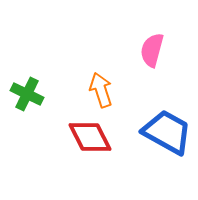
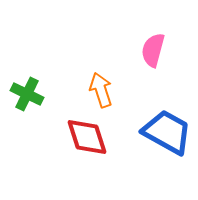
pink semicircle: moved 1 px right
red diamond: moved 3 px left; rotated 9 degrees clockwise
